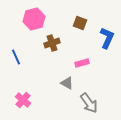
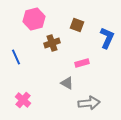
brown square: moved 3 px left, 2 px down
gray arrow: rotated 60 degrees counterclockwise
